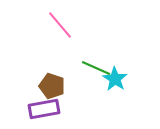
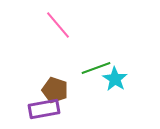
pink line: moved 2 px left
green line: rotated 44 degrees counterclockwise
brown pentagon: moved 3 px right, 4 px down
